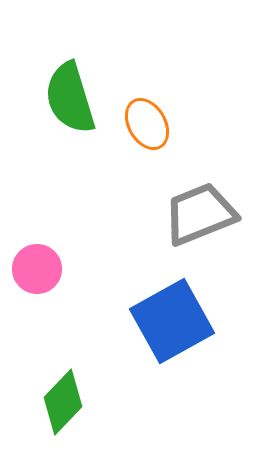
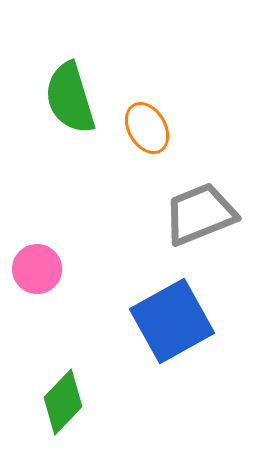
orange ellipse: moved 4 px down
